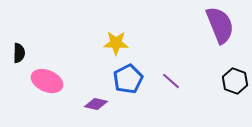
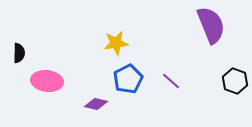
purple semicircle: moved 9 px left
yellow star: rotated 10 degrees counterclockwise
pink ellipse: rotated 16 degrees counterclockwise
